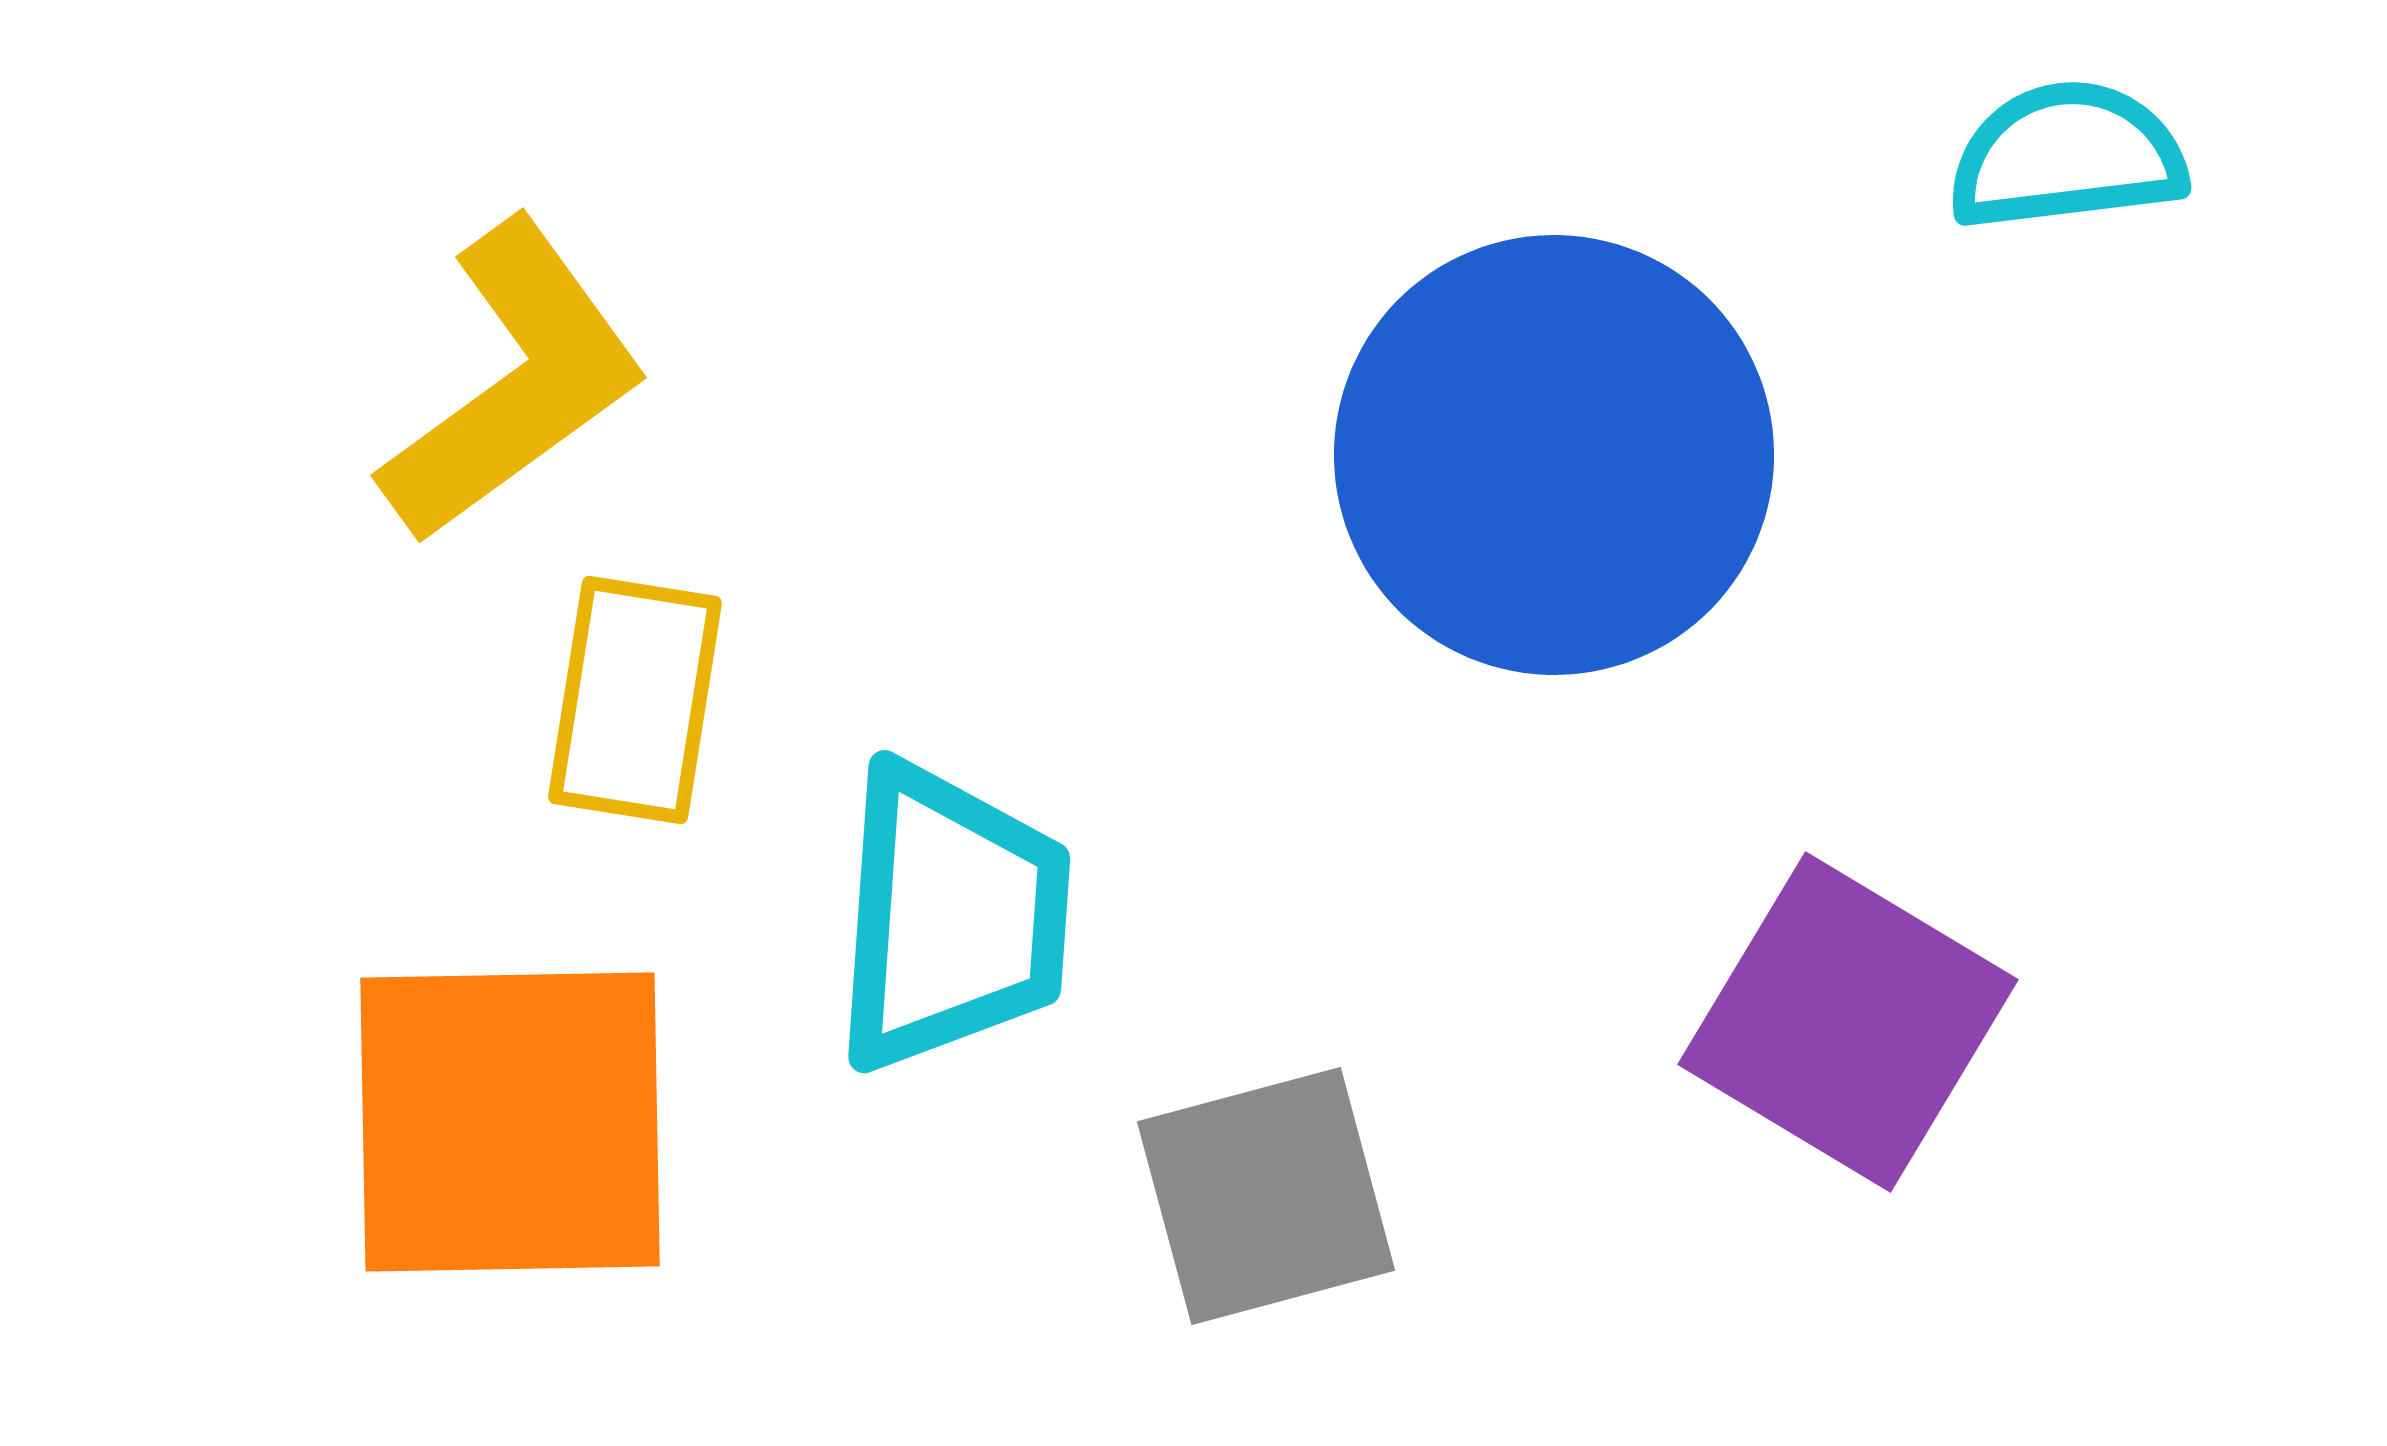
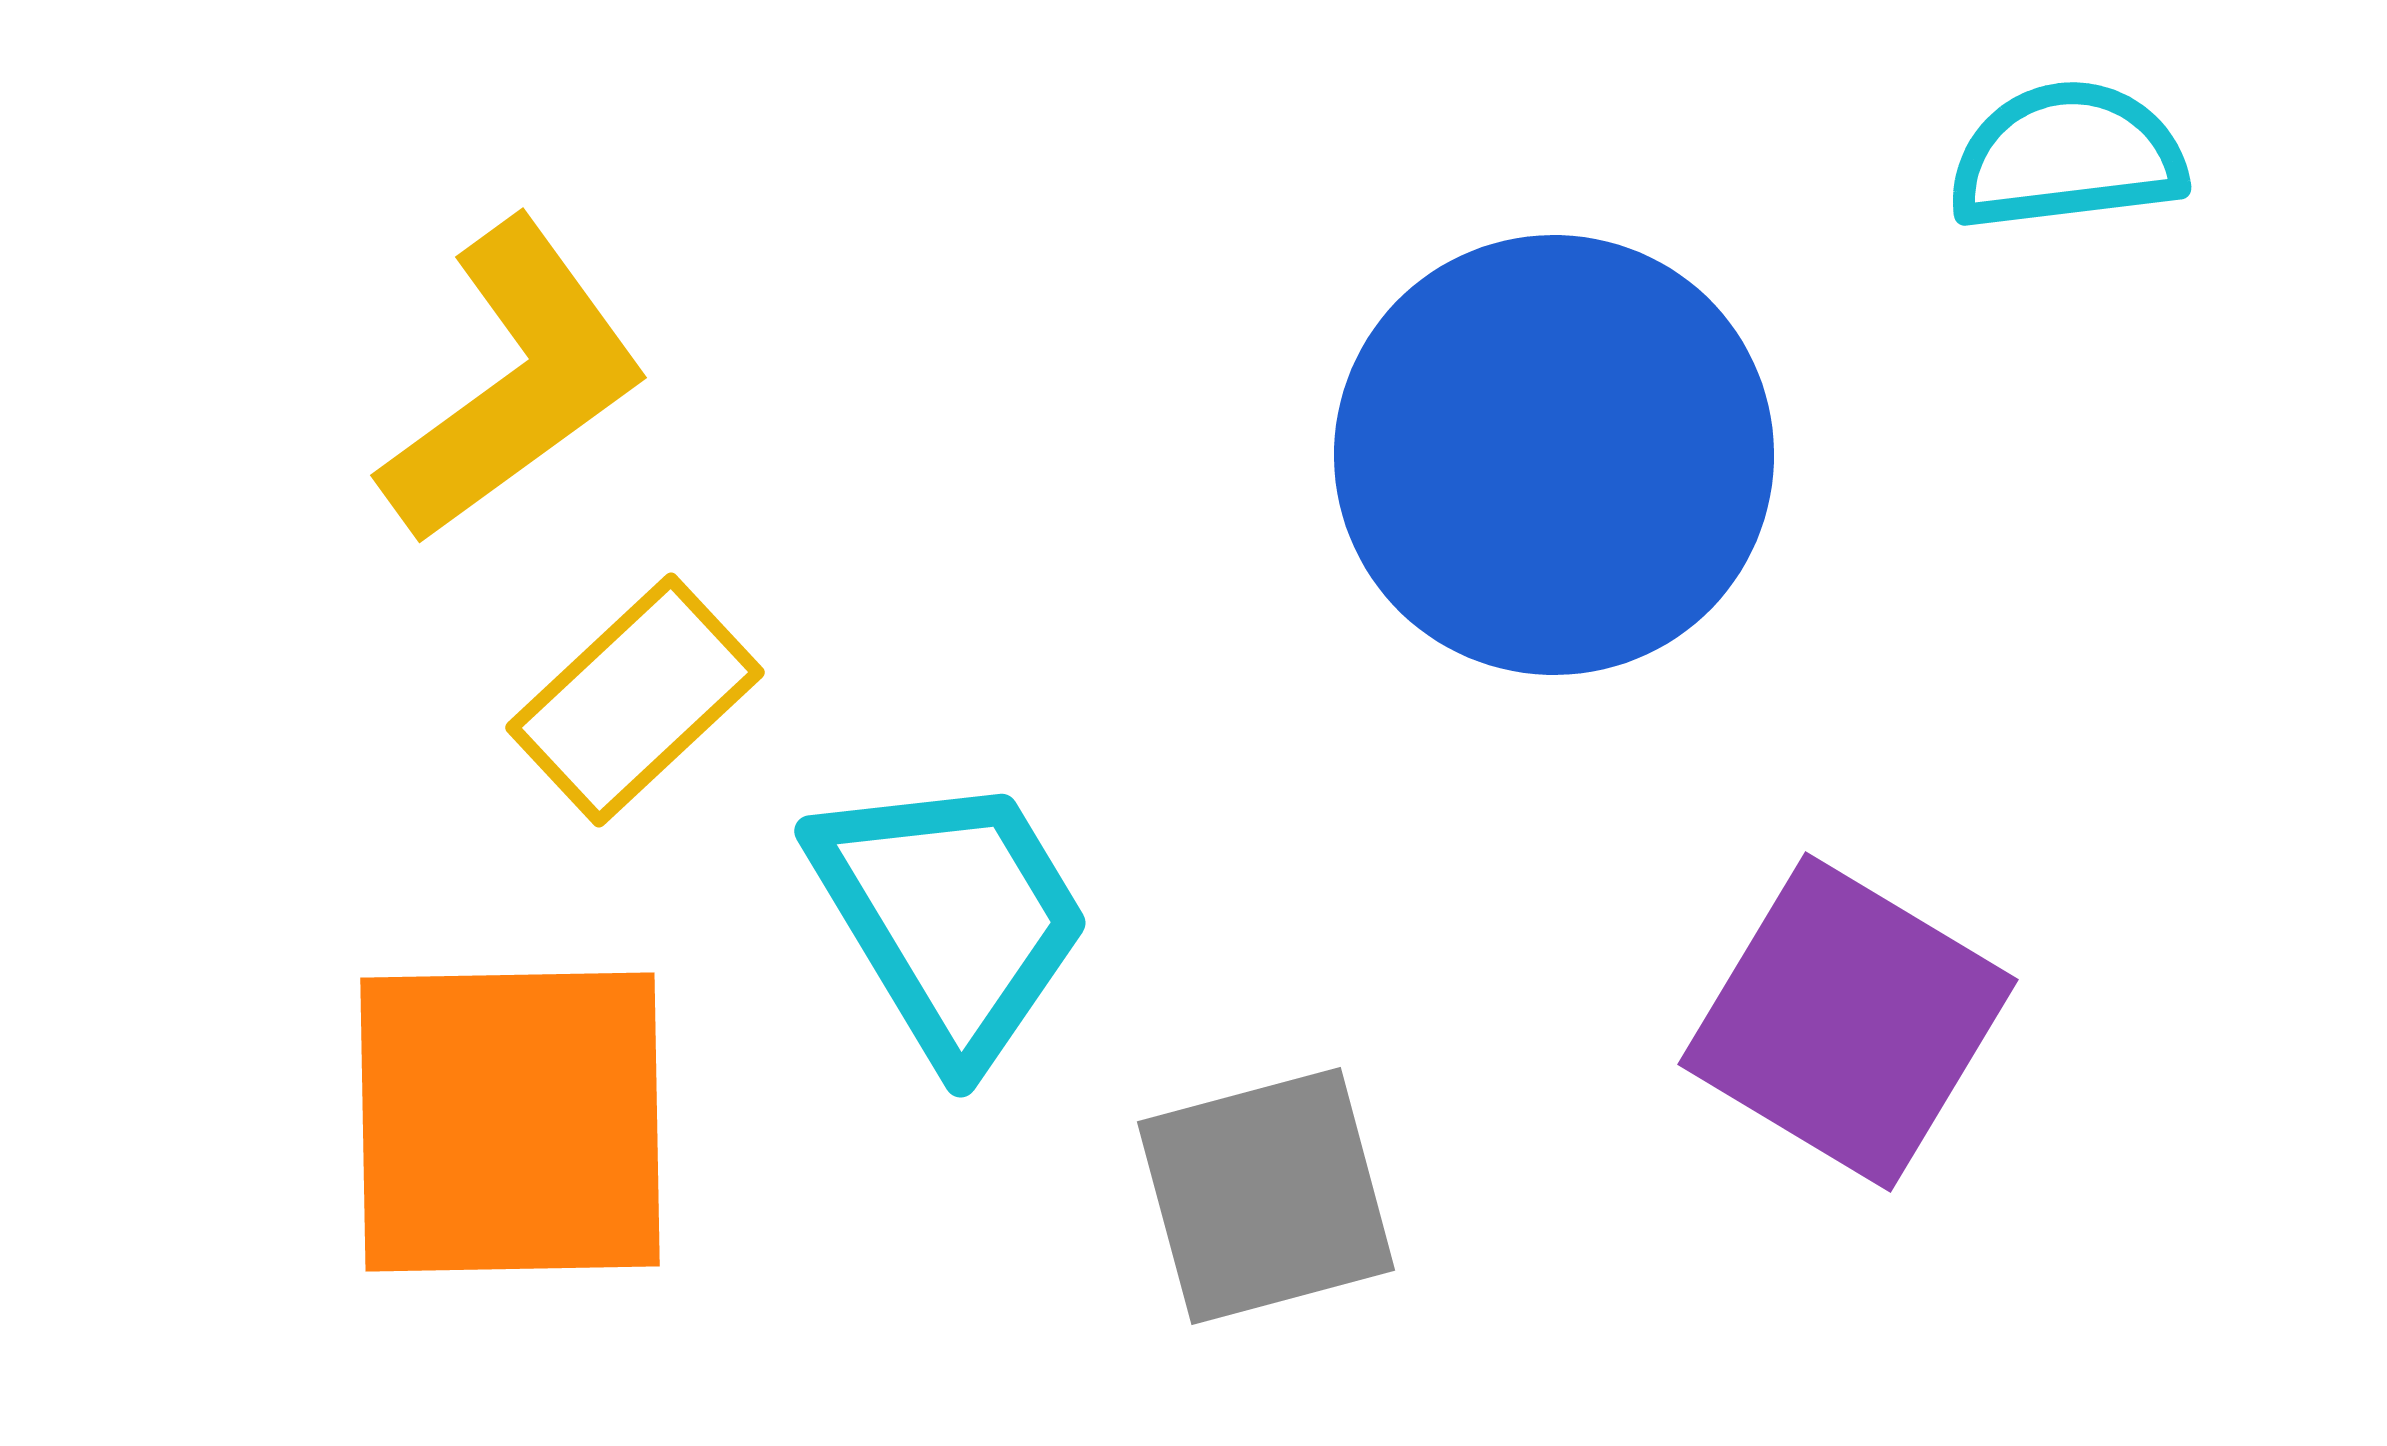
yellow rectangle: rotated 38 degrees clockwise
cyan trapezoid: rotated 35 degrees counterclockwise
